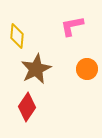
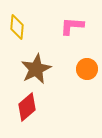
pink L-shape: rotated 15 degrees clockwise
yellow diamond: moved 9 px up
red diamond: rotated 16 degrees clockwise
